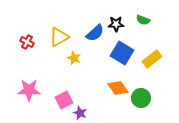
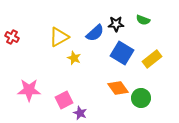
red cross: moved 15 px left, 5 px up
